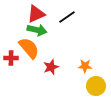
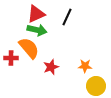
black line: rotated 30 degrees counterclockwise
